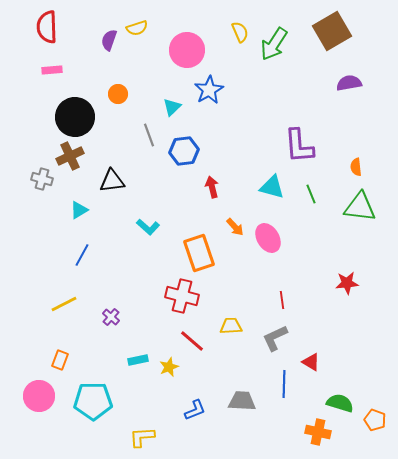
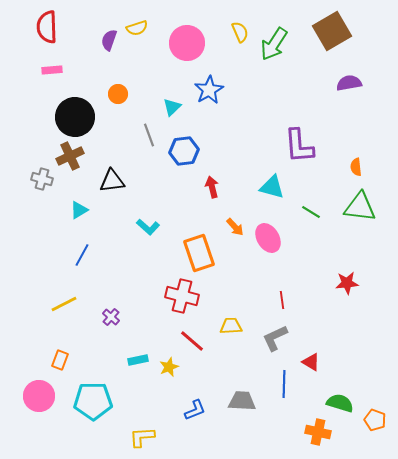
pink circle at (187, 50): moved 7 px up
green line at (311, 194): moved 18 px down; rotated 36 degrees counterclockwise
